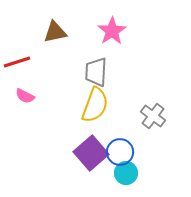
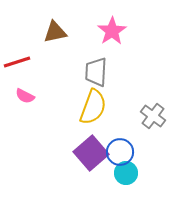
yellow semicircle: moved 2 px left, 2 px down
